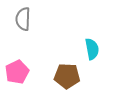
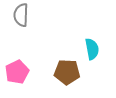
gray semicircle: moved 2 px left, 4 px up
brown pentagon: moved 4 px up
